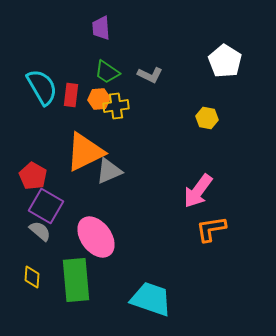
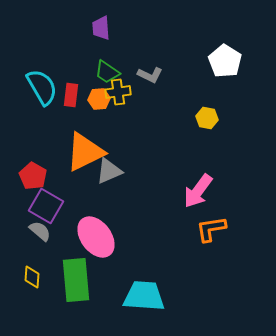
yellow cross: moved 2 px right, 14 px up
cyan trapezoid: moved 7 px left, 3 px up; rotated 15 degrees counterclockwise
